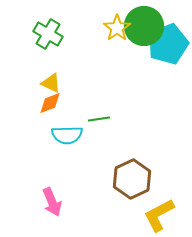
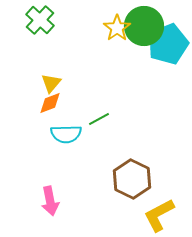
green cross: moved 8 px left, 14 px up; rotated 12 degrees clockwise
yellow triangle: rotated 45 degrees clockwise
green line: rotated 20 degrees counterclockwise
cyan semicircle: moved 1 px left, 1 px up
brown hexagon: rotated 9 degrees counterclockwise
pink arrow: moved 2 px left, 1 px up; rotated 12 degrees clockwise
